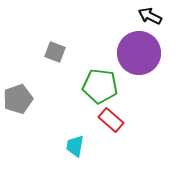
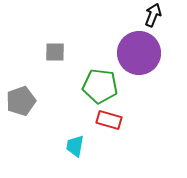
black arrow: moved 3 px right, 1 px up; rotated 85 degrees clockwise
gray square: rotated 20 degrees counterclockwise
gray pentagon: moved 3 px right, 2 px down
red rectangle: moved 2 px left; rotated 25 degrees counterclockwise
